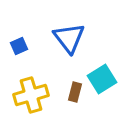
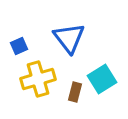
yellow cross: moved 7 px right, 16 px up
